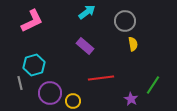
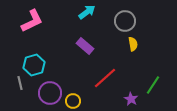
red line: moved 4 px right; rotated 35 degrees counterclockwise
